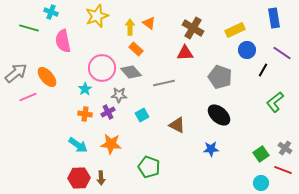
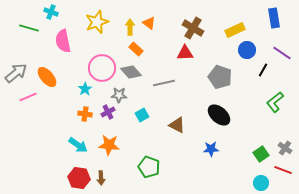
yellow star: moved 6 px down
orange star: moved 2 px left, 1 px down
red hexagon: rotated 10 degrees clockwise
